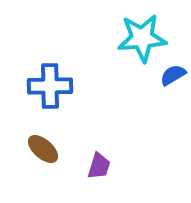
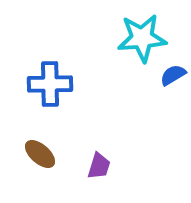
blue cross: moved 2 px up
brown ellipse: moved 3 px left, 5 px down
